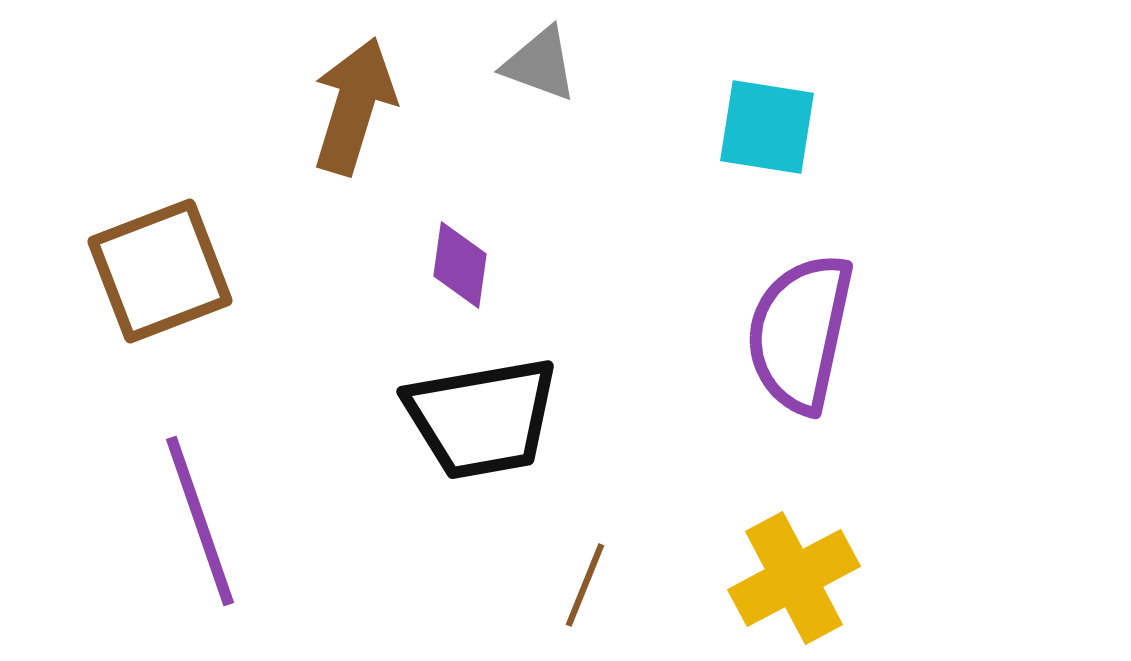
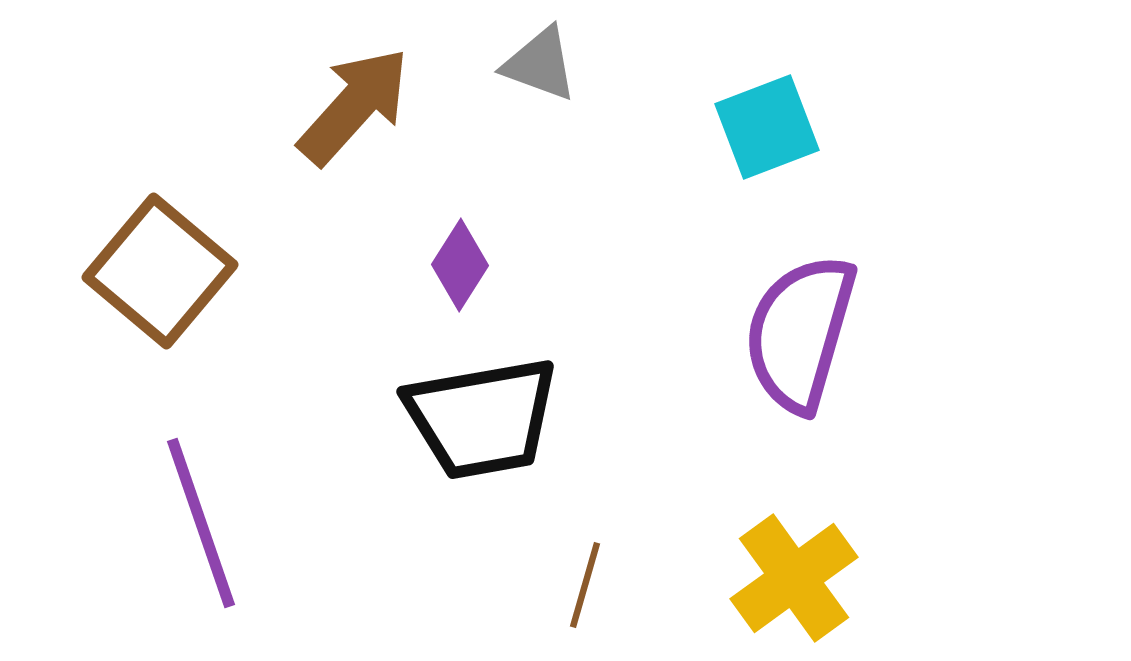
brown arrow: rotated 25 degrees clockwise
cyan square: rotated 30 degrees counterclockwise
purple diamond: rotated 24 degrees clockwise
brown square: rotated 29 degrees counterclockwise
purple semicircle: rotated 4 degrees clockwise
purple line: moved 1 px right, 2 px down
yellow cross: rotated 8 degrees counterclockwise
brown line: rotated 6 degrees counterclockwise
